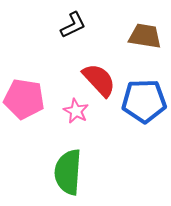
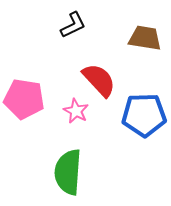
brown trapezoid: moved 2 px down
blue pentagon: moved 14 px down
